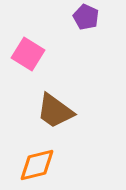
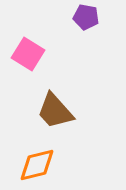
purple pentagon: rotated 15 degrees counterclockwise
brown trapezoid: rotated 12 degrees clockwise
